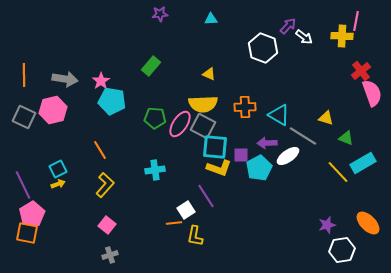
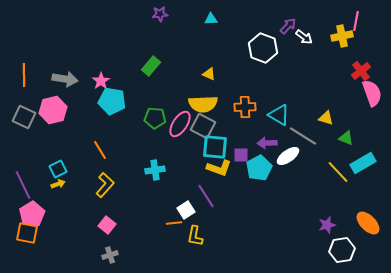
yellow cross at (342, 36): rotated 15 degrees counterclockwise
